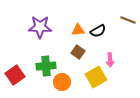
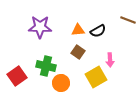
green cross: rotated 18 degrees clockwise
red square: moved 2 px right, 1 px down
orange circle: moved 1 px left, 1 px down
